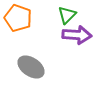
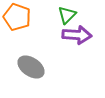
orange pentagon: moved 1 px left, 1 px up
